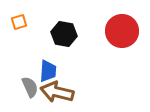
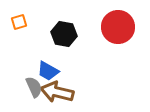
red circle: moved 4 px left, 4 px up
blue trapezoid: rotated 115 degrees clockwise
gray semicircle: moved 4 px right
